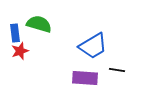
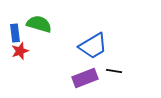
black line: moved 3 px left, 1 px down
purple rectangle: rotated 25 degrees counterclockwise
